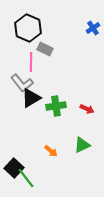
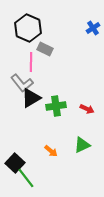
black square: moved 1 px right, 5 px up
